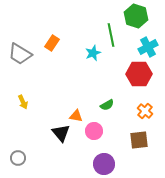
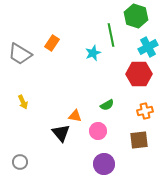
orange cross: rotated 35 degrees clockwise
orange triangle: moved 1 px left
pink circle: moved 4 px right
gray circle: moved 2 px right, 4 px down
